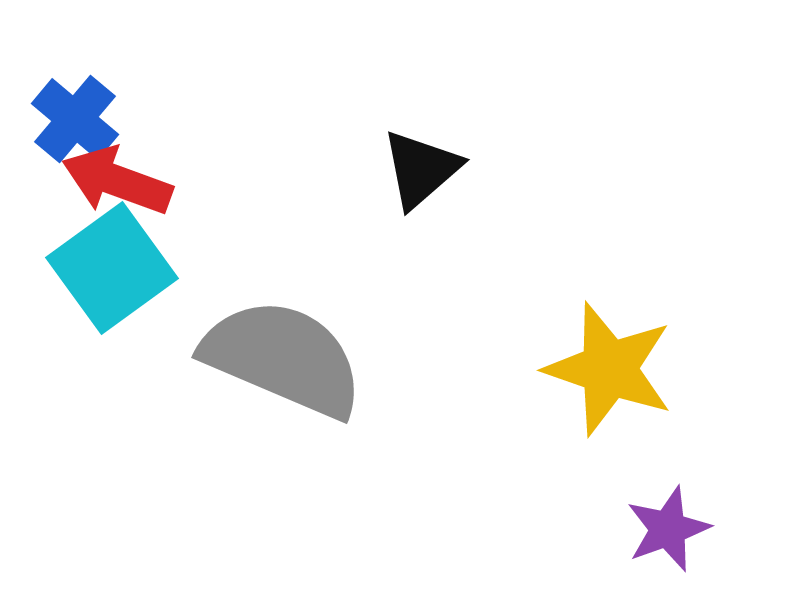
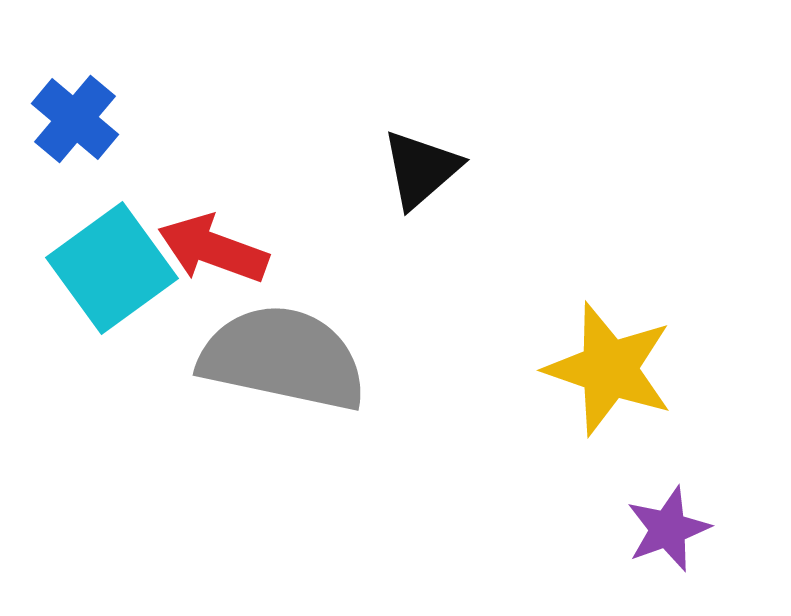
red arrow: moved 96 px right, 68 px down
gray semicircle: rotated 11 degrees counterclockwise
